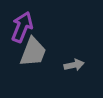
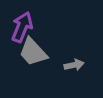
gray trapezoid: rotated 116 degrees clockwise
